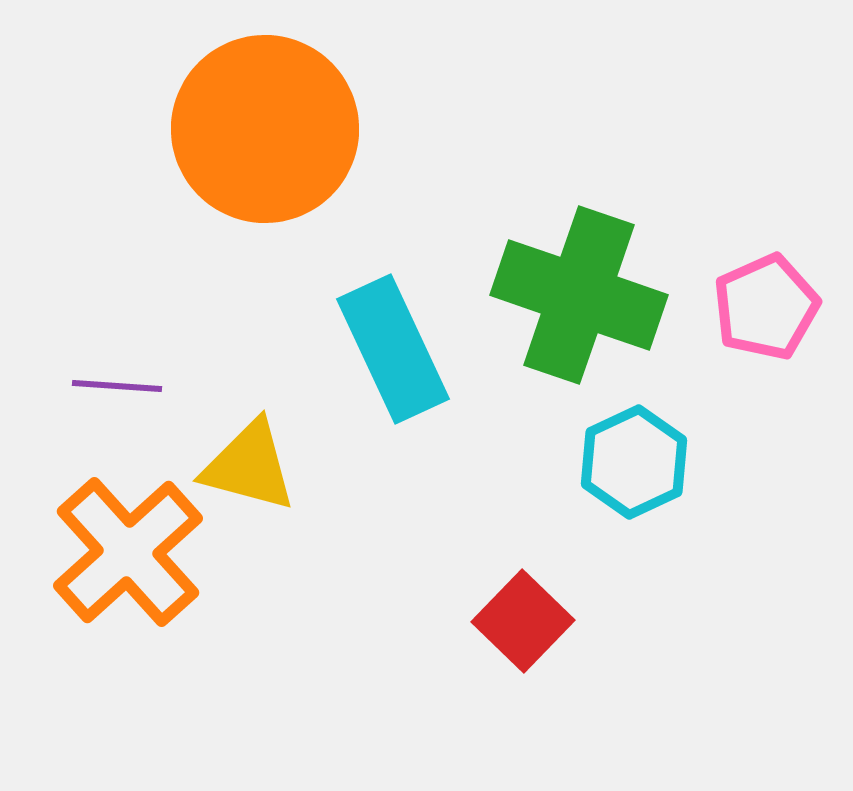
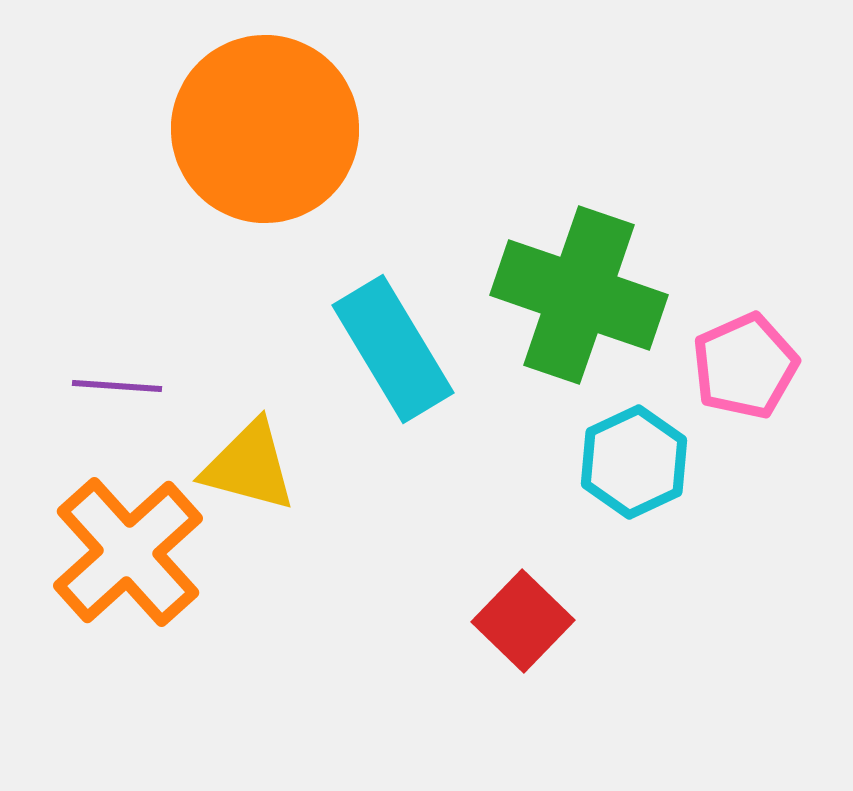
pink pentagon: moved 21 px left, 59 px down
cyan rectangle: rotated 6 degrees counterclockwise
